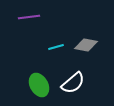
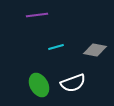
purple line: moved 8 px right, 2 px up
gray diamond: moved 9 px right, 5 px down
white semicircle: rotated 20 degrees clockwise
